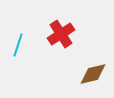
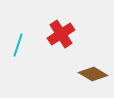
brown diamond: rotated 44 degrees clockwise
